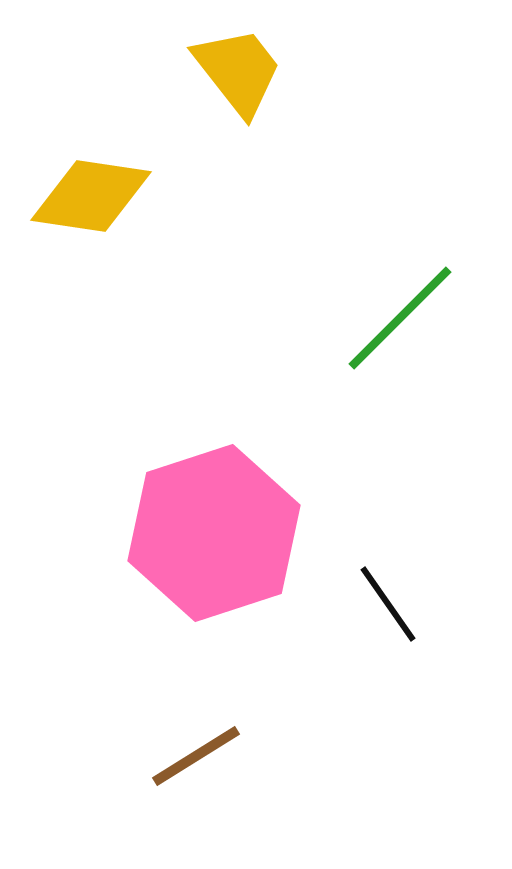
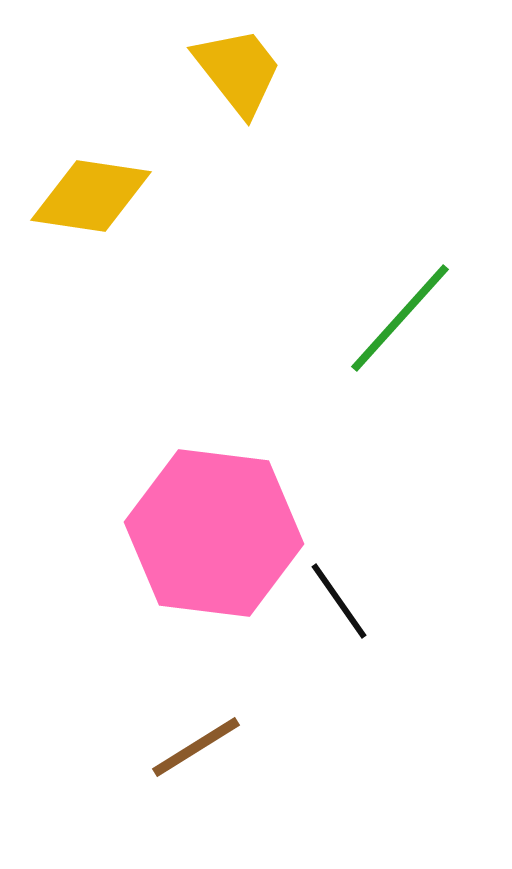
green line: rotated 3 degrees counterclockwise
pink hexagon: rotated 25 degrees clockwise
black line: moved 49 px left, 3 px up
brown line: moved 9 px up
